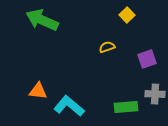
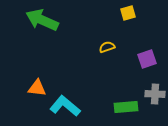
yellow square: moved 1 px right, 2 px up; rotated 28 degrees clockwise
orange triangle: moved 1 px left, 3 px up
cyan L-shape: moved 4 px left
